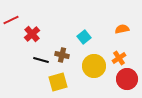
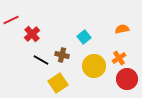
black line: rotated 14 degrees clockwise
yellow square: moved 1 px down; rotated 18 degrees counterclockwise
